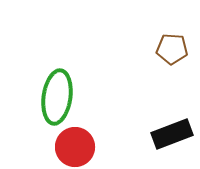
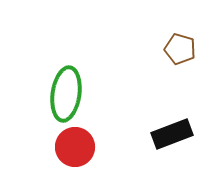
brown pentagon: moved 8 px right; rotated 12 degrees clockwise
green ellipse: moved 9 px right, 3 px up
